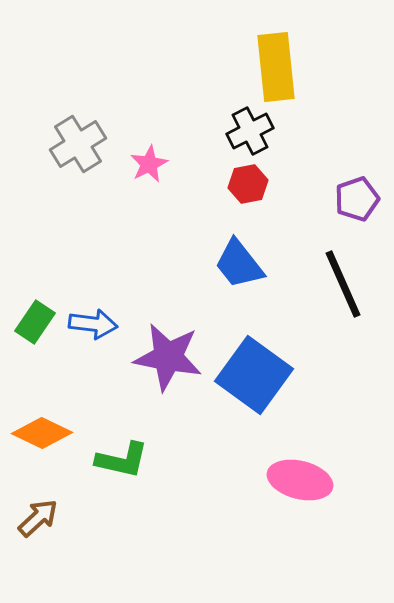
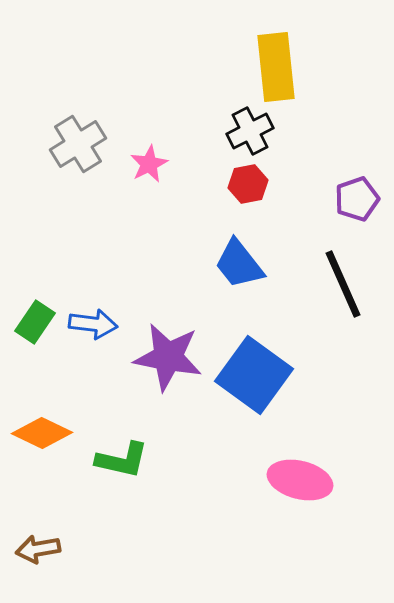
brown arrow: moved 31 px down; rotated 147 degrees counterclockwise
